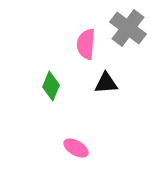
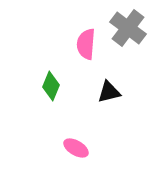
black triangle: moved 3 px right, 9 px down; rotated 10 degrees counterclockwise
